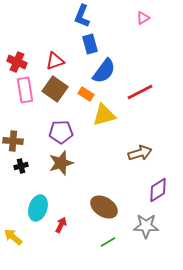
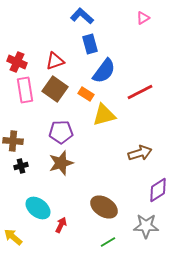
blue L-shape: rotated 110 degrees clockwise
cyan ellipse: rotated 70 degrees counterclockwise
